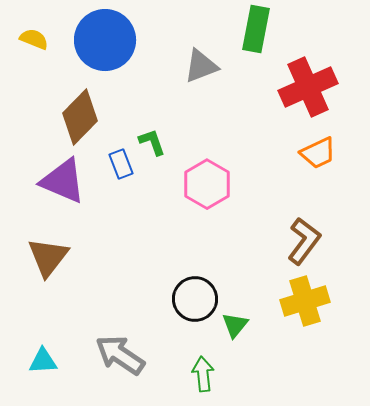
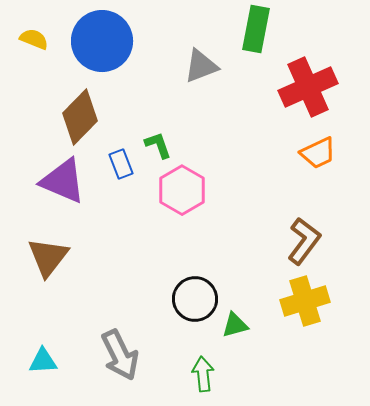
blue circle: moved 3 px left, 1 px down
green L-shape: moved 6 px right, 3 px down
pink hexagon: moved 25 px left, 6 px down
green triangle: rotated 36 degrees clockwise
gray arrow: rotated 150 degrees counterclockwise
